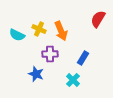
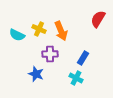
cyan cross: moved 3 px right, 2 px up; rotated 16 degrees counterclockwise
